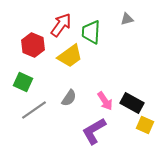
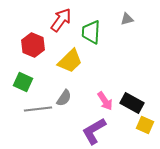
red arrow: moved 5 px up
yellow trapezoid: moved 5 px down; rotated 8 degrees counterclockwise
gray semicircle: moved 5 px left
gray line: moved 4 px right, 1 px up; rotated 28 degrees clockwise
